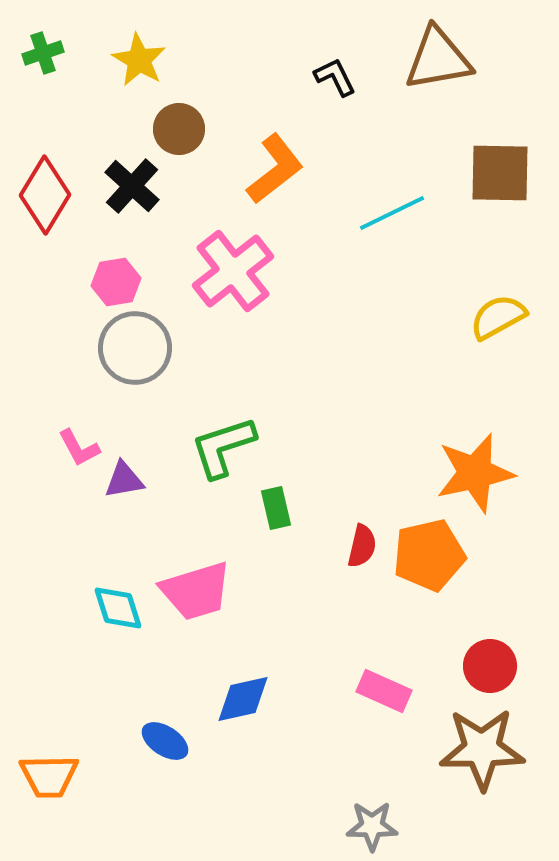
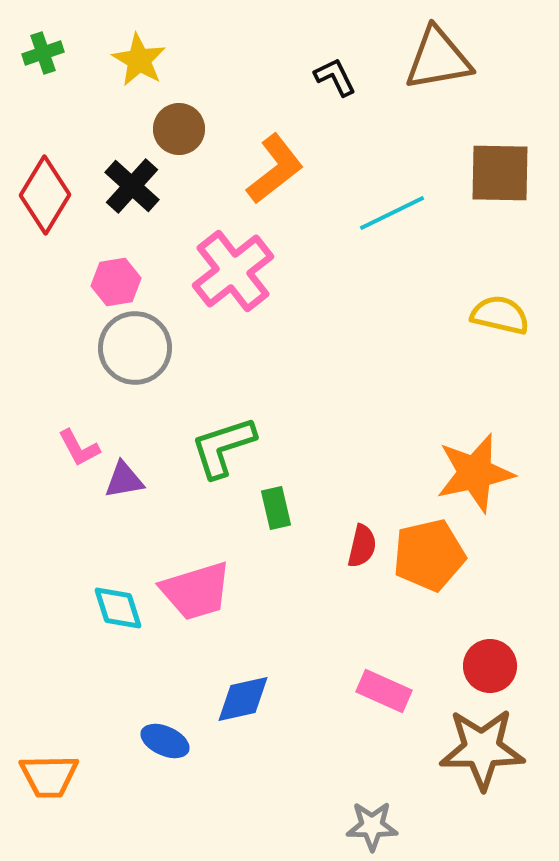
yellow semicircle: moved 2 px right, 2 px up; rotated 42 degrees clockwise
blue ellipse: rotated 9 degrees counterclockwise
